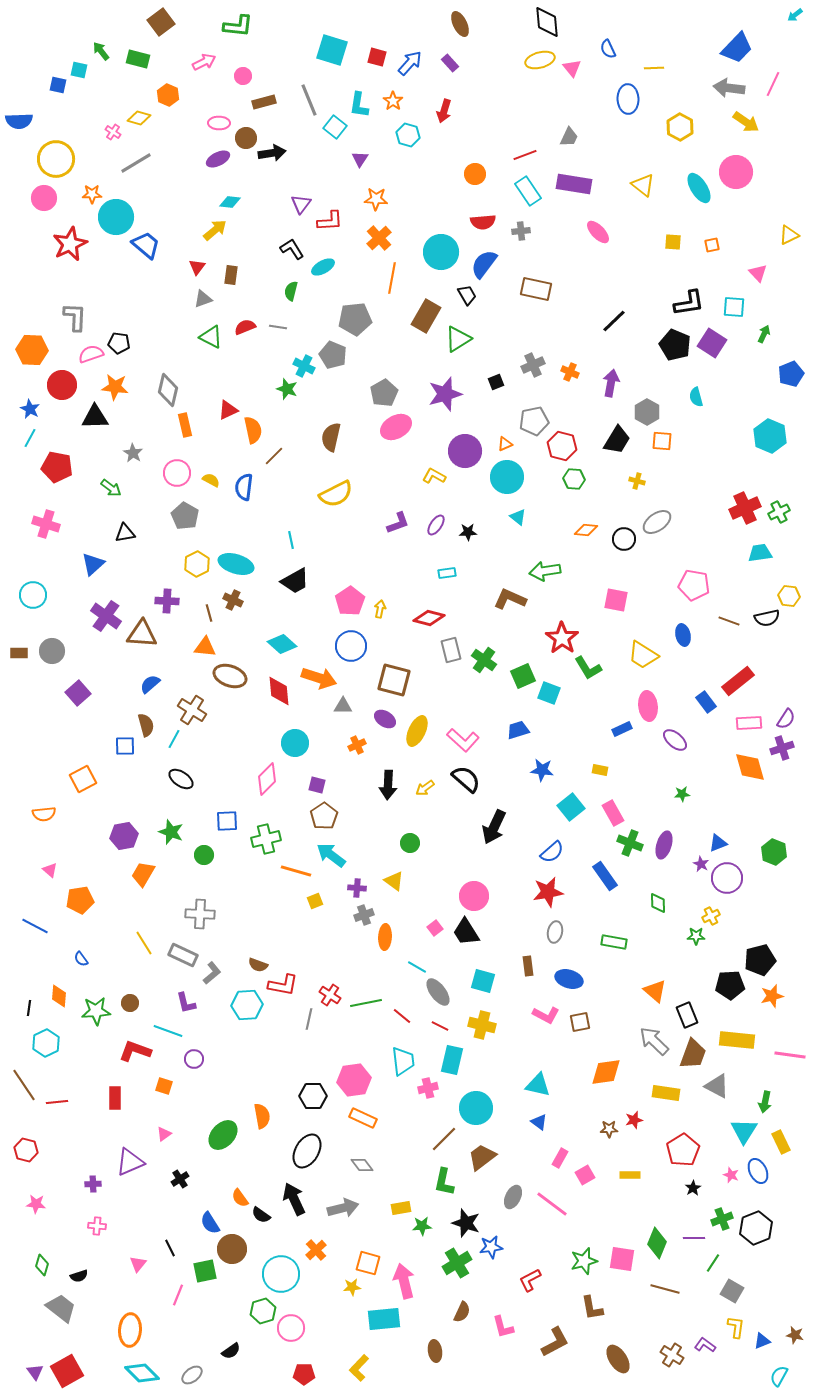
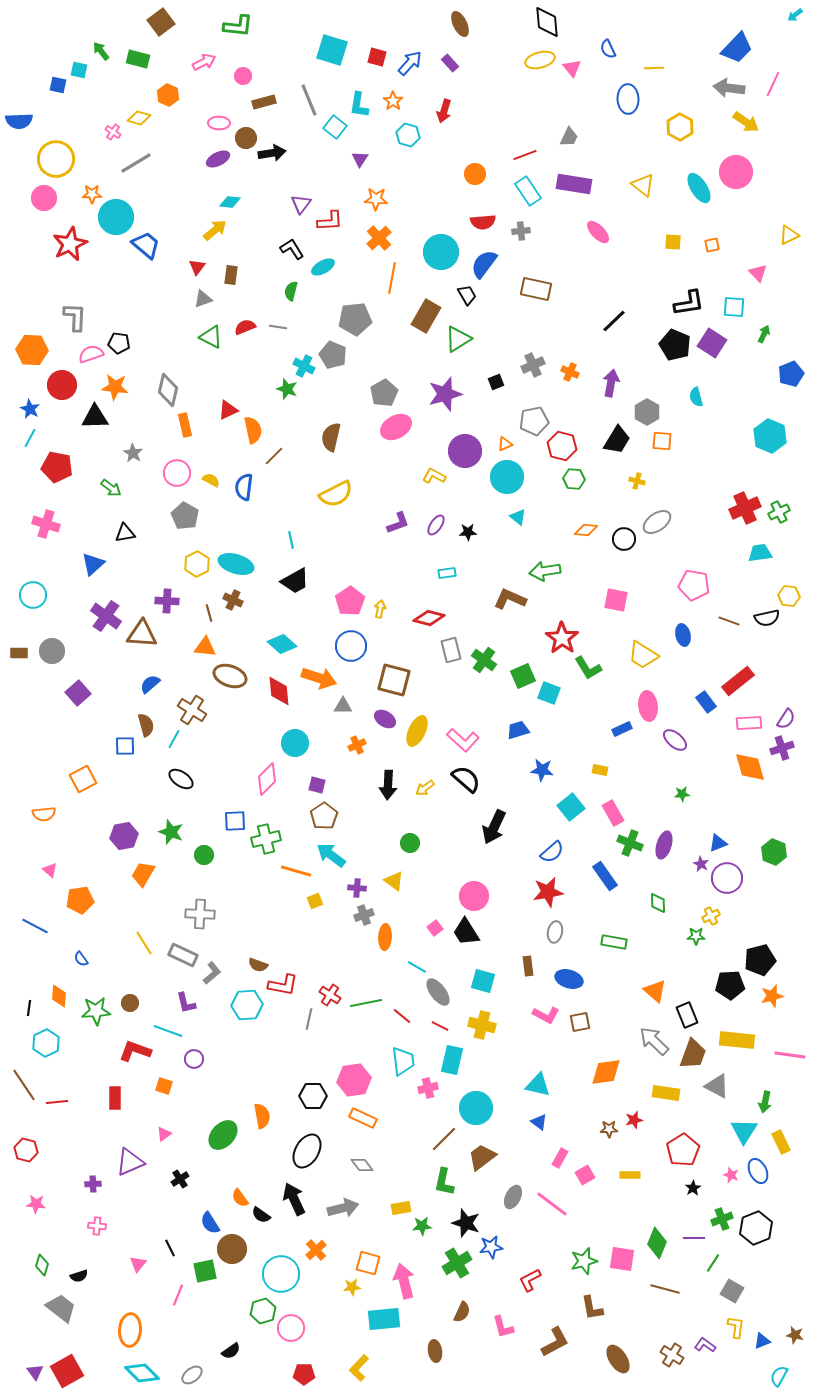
blue square at (227, 821): moved 8 px right
